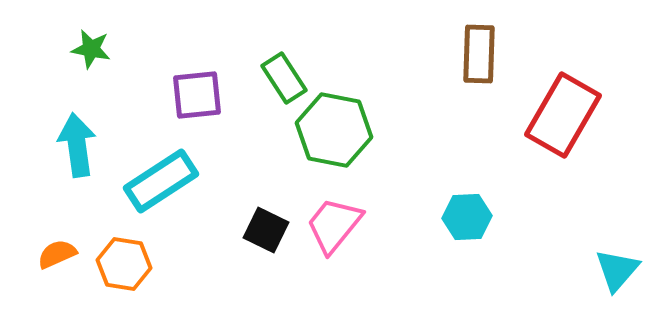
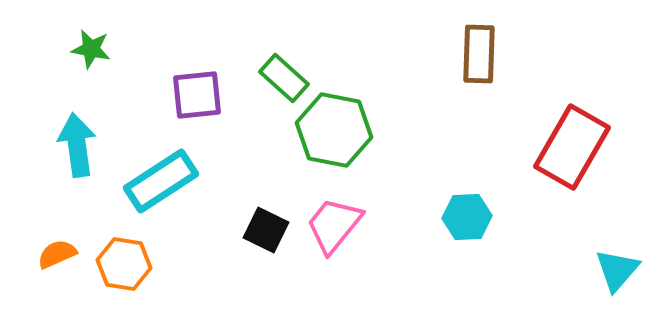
green rectangle: rotated 15 degrees counterclockwise
red rectangle: moved 9 px right, 32 px down
